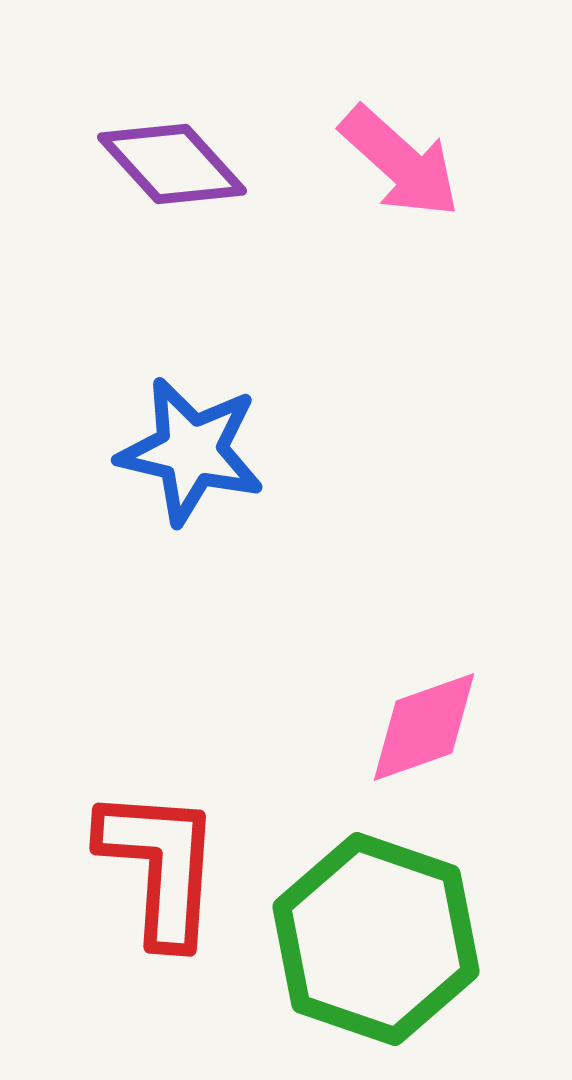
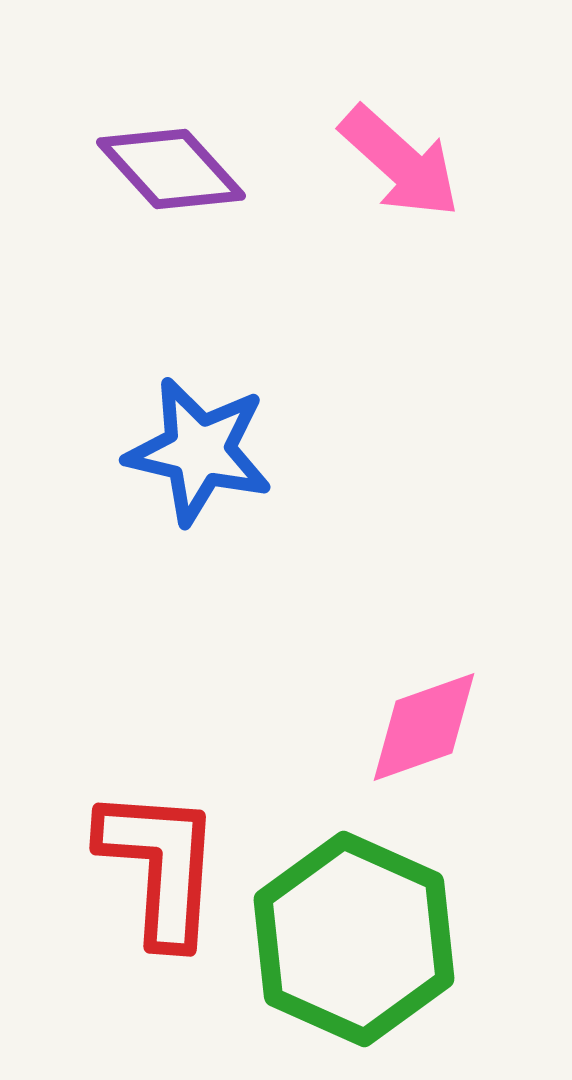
purple diamond: moved 1 px left, 5 px down
blue star: moved 8 px right
green hexagon: moved 22 px left; rotated 5 degrees clockwise
